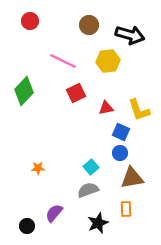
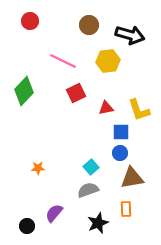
blue square: rotated 24 degrees counterclockwise
